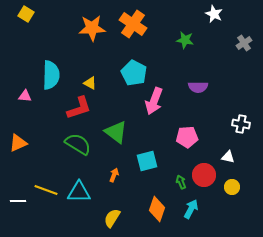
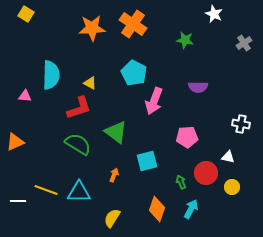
orange triangle: moved 3 px left, 1 px up
red circle: moved 2 px right, 2 px up
